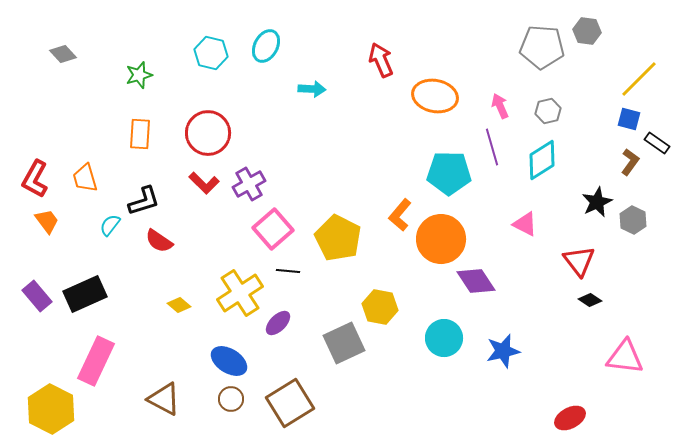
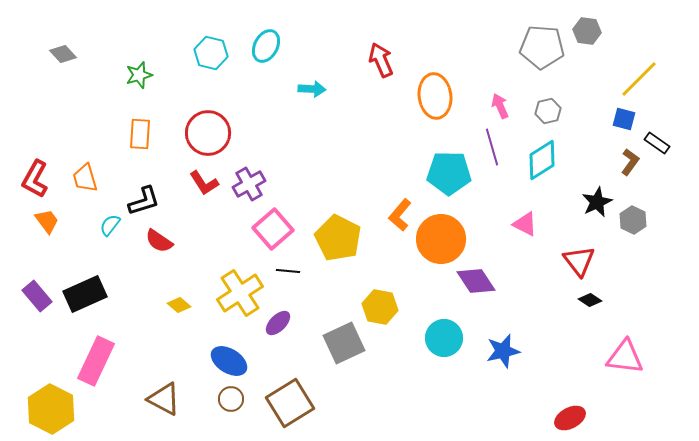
orange ellipse at (435, 96): rotated 72 degrees clockwise
blue square at (629, 119): moved 5 px left
red L-shape at (204, 183): rotated 12 degrees clockwise
